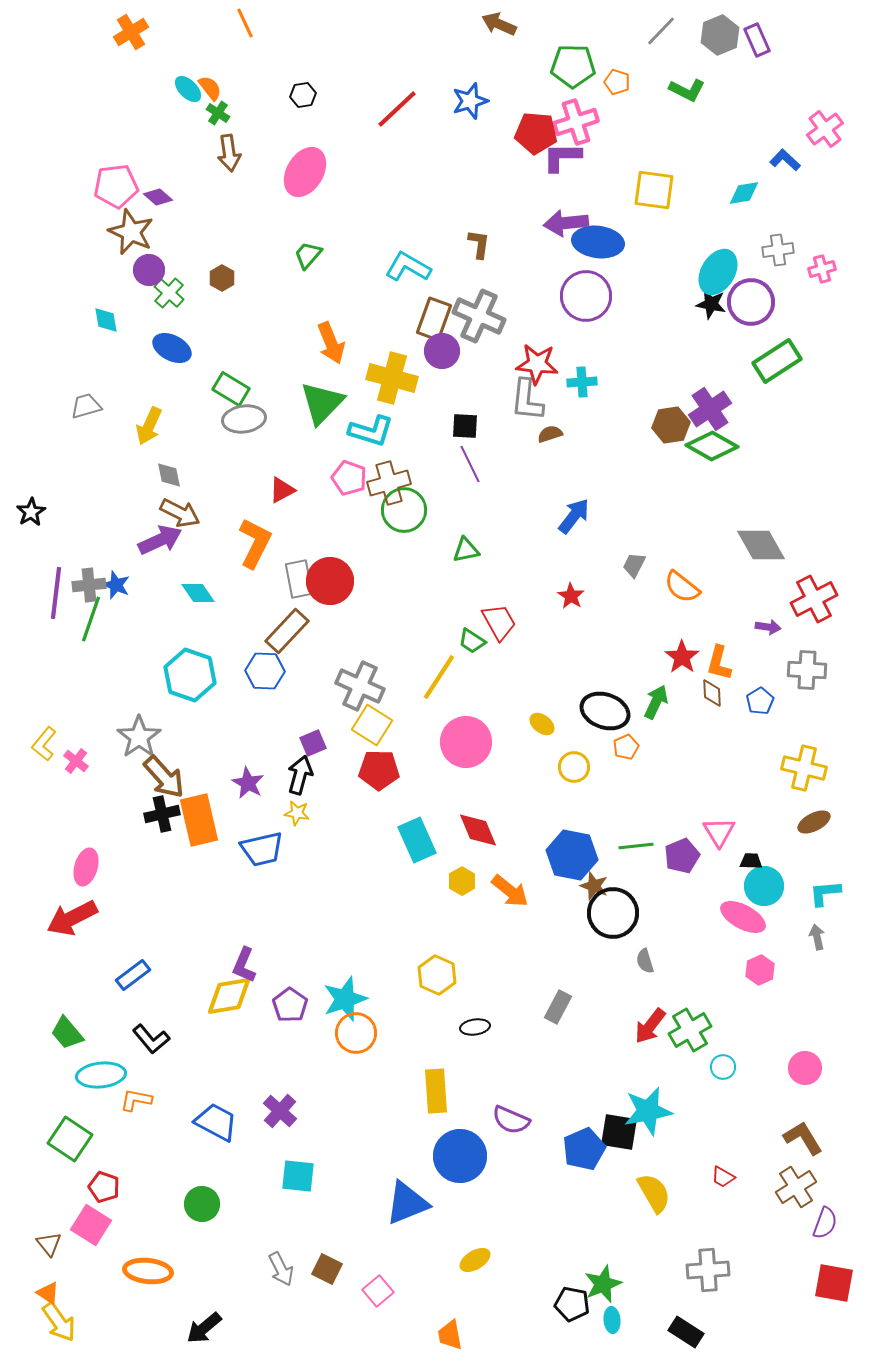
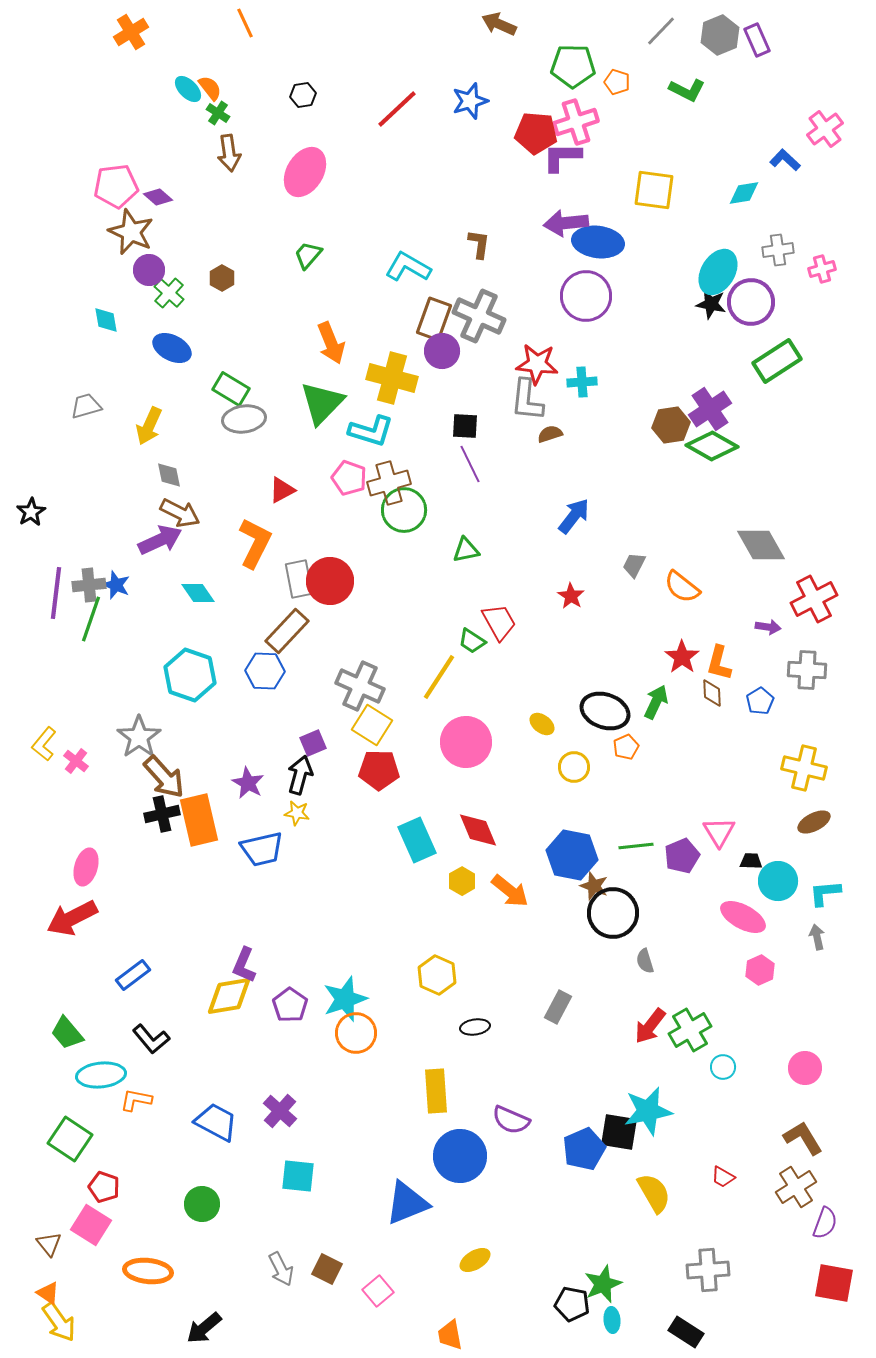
cyan circle at (764, 886): moved 14 px right, 5 px up
